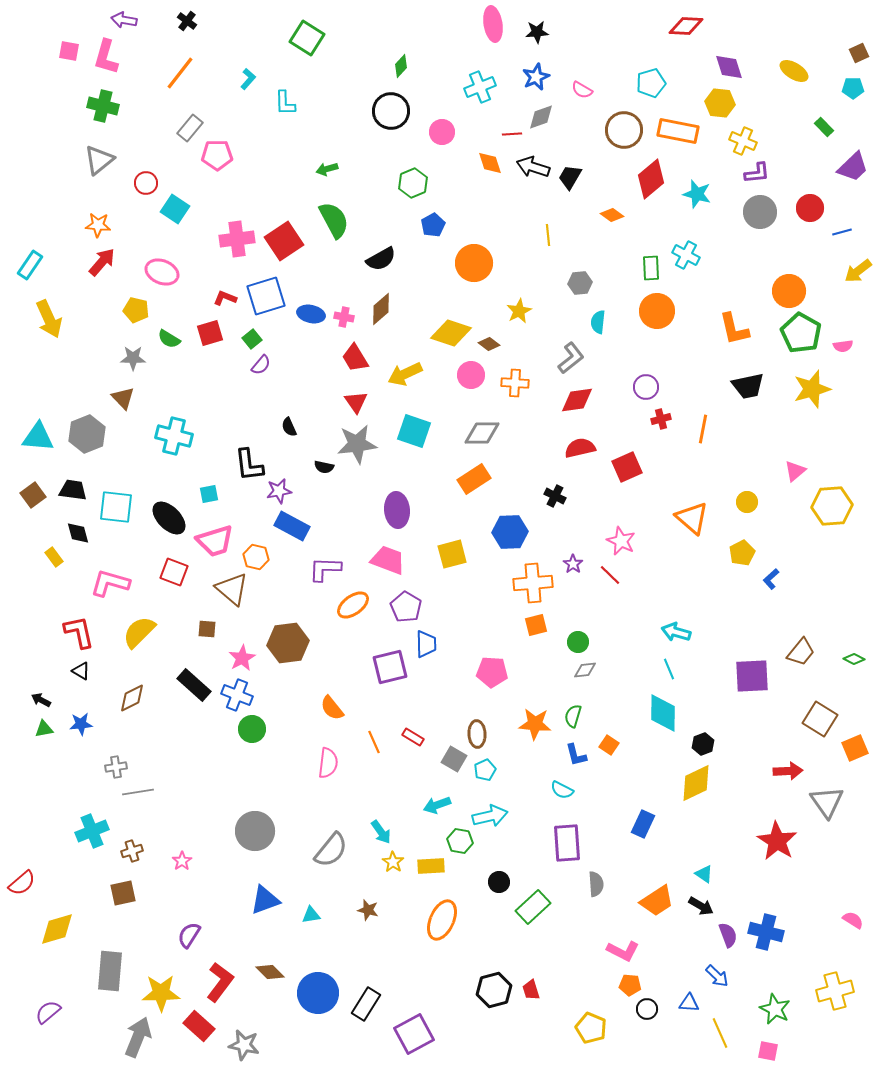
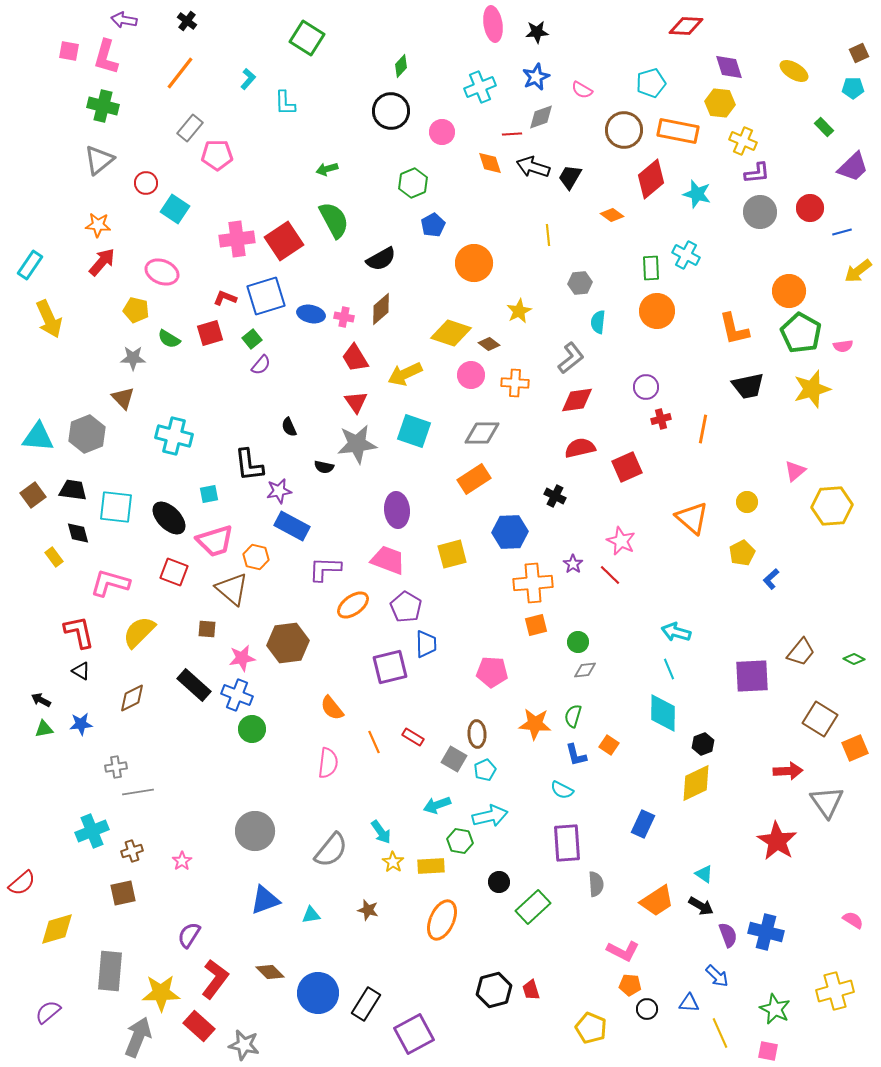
pink star at (242, 658): rotated 20 degrees clockwise
red L-shape at (220, 982): moved 5 px left, 3 px up
